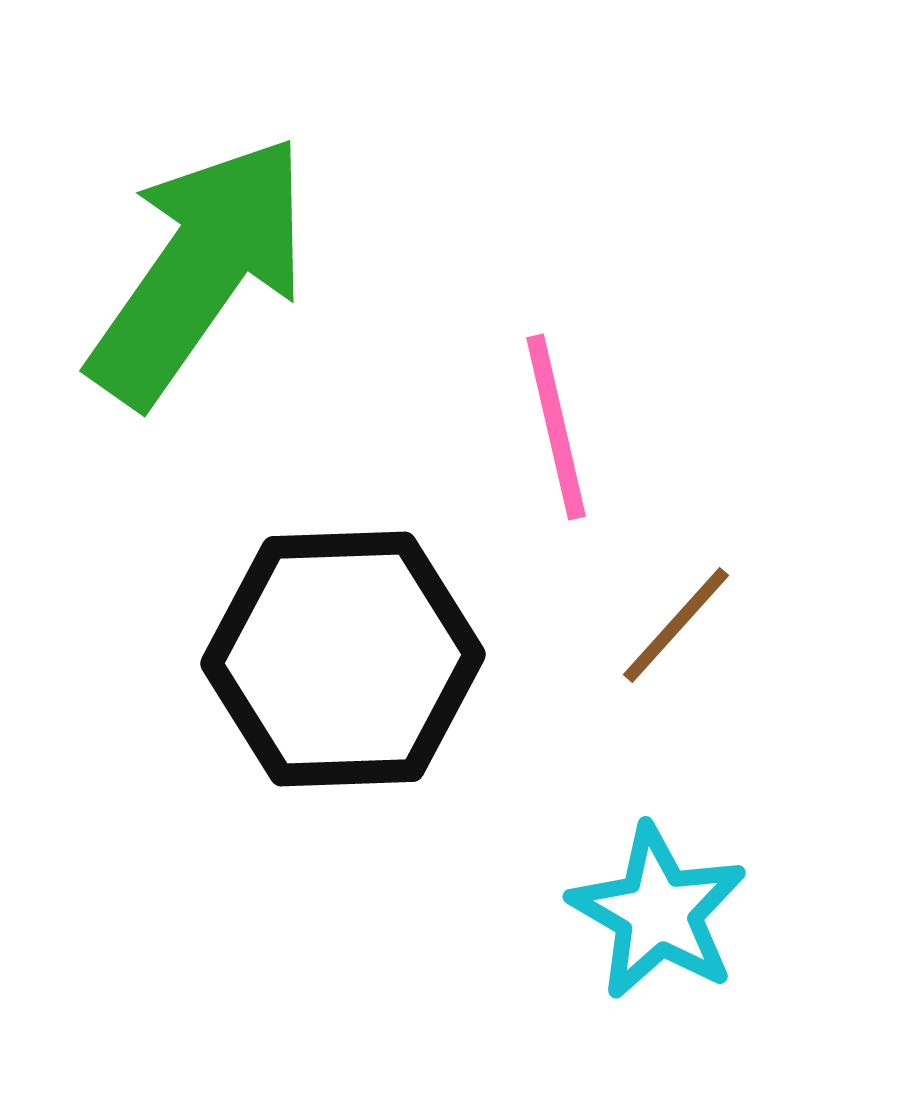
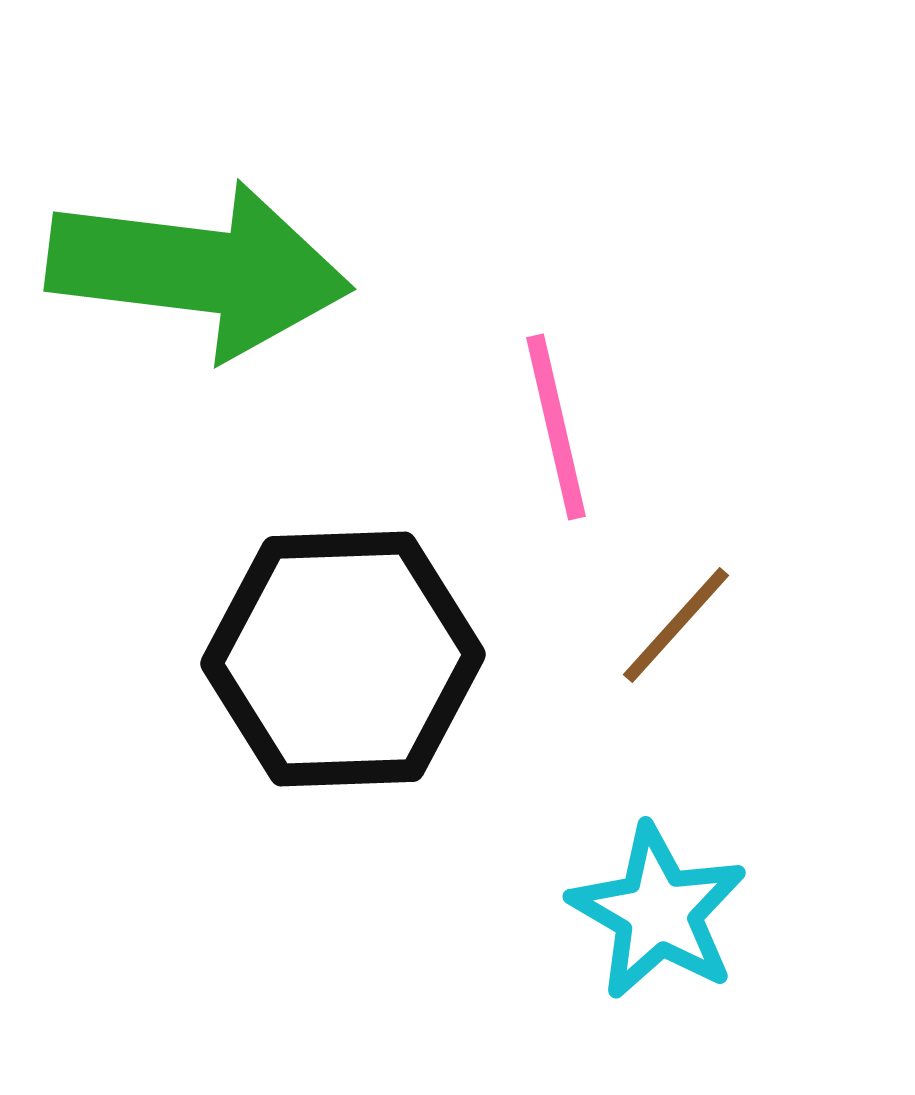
green arrow: rotated 62 degrees clockwise
